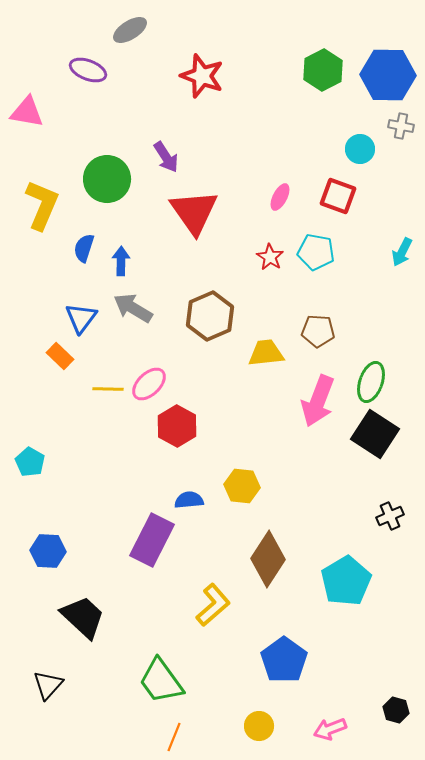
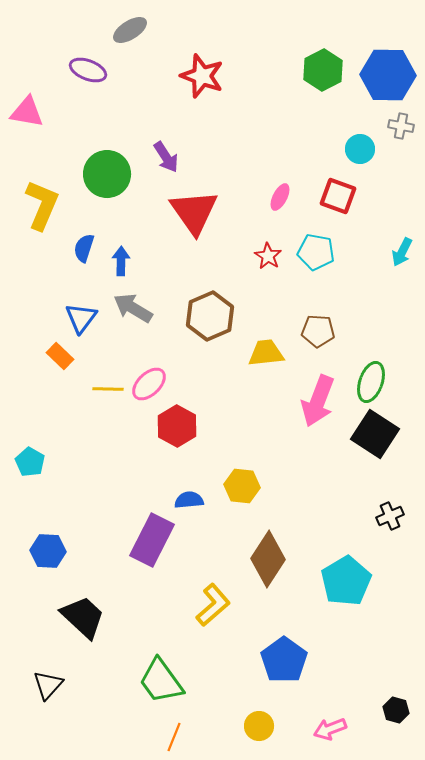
green circle at (107, 179): moved 5 px up
red star at (270, 257): moved 2 px left, 1 px up
